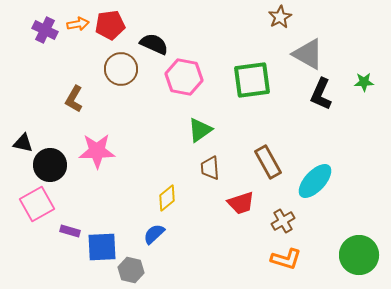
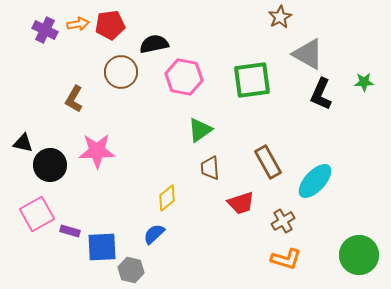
black semicircle: rotated 36 degrees counterclockwise
brown circle: moved 3 px down
pink square: moved 10 px down
